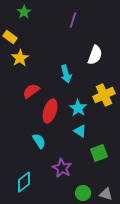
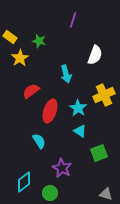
green star: moved 15 px right, 29 px down; rotated 24 degrees counterclockwise
green circle: moved 33 px left
